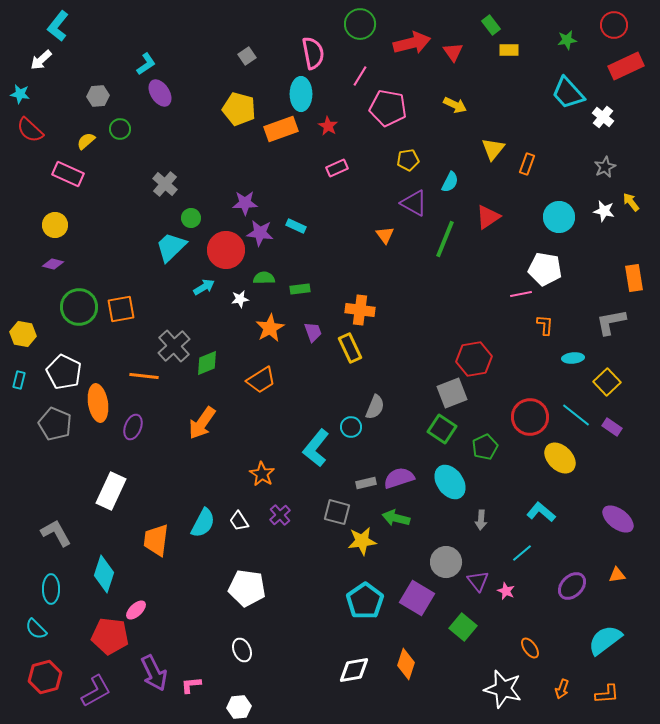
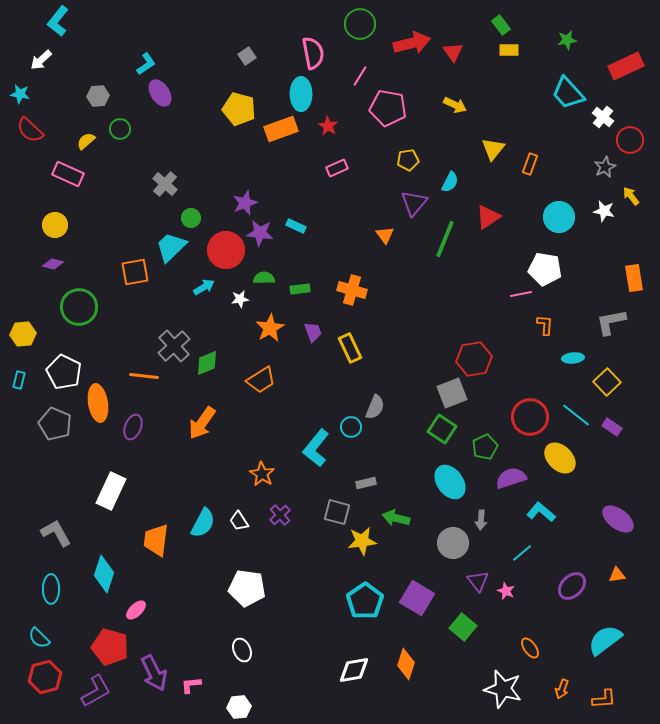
green rectangle at (491, 25): moved 10 px right
red circle at (614, 25): moved 16 px right, 115 px down
cyan L-shape at (58, 26): moved 5 px up
orange rectangle at (527, 164): moved 3 px right
yellow arrow at (631, 202): moved 6 px up
purple star at (245, 203): rotated 20 degrees counterclockwise
purple triangle at (414, 203): rotated 40 degrees clockwise
orange square at (121, 309): moved 14 px right, 37 px up
orange cross at (360, 310): moved 8 px left, 20 px up; rotated 8 degrees clockwise
yellow hexagon at (23, 334): rotated 15 degrees counterclockwise
purple semicircle at (399, 478): moved 112 px right
gray circle at (446, 562): moved 7 px right, 19 px up
cyan semicircle at (36, 629): moved 3 px right, 9 px down
red pentagon at (110, 636): moved 11 px down; rotated 9 degrees clockwise
orange L-shape at (607, 694): moved 3 px left, 5 px down
